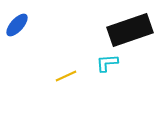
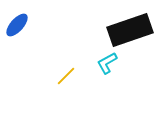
cyan L-shape: rotated 25 degrees counterclockwise
yellow line: rotated 20 degrees counterclockwise
